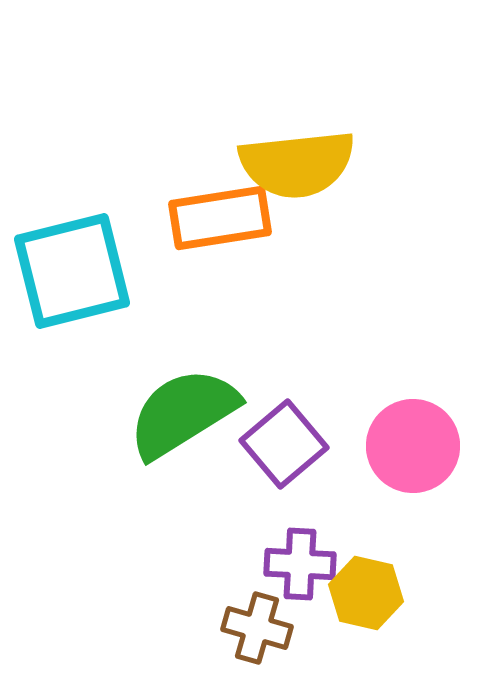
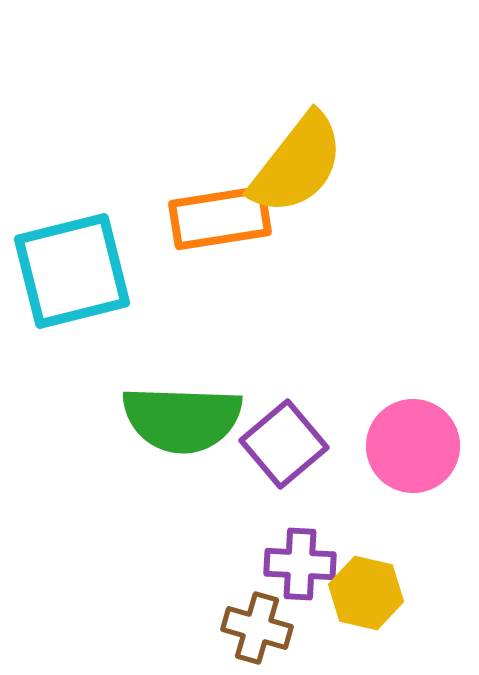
yellow semicircle: rotated 46 degrees counterclockwise
green semicircle: moved 1 px left, 6 px down; rotated 146 degrees counterclockwise
